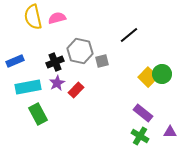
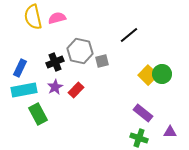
blue rectangle: moved 5 px right, 7 px down; rotated 42 degrees counterclockwise
yellow square: moved 2 px up
purple star: moved 2 px left, 4 px down
cyan rectangle: moved 4 px left, 3 px down
green cross: moved 1 px left, 2 px down; rotated 12 degrees counterclockwise
